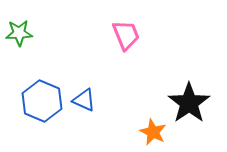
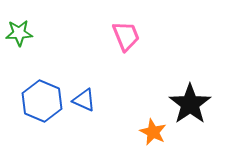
pink trapezoid: moved 1 px down
black star: moved 1 px right, 1 px down
